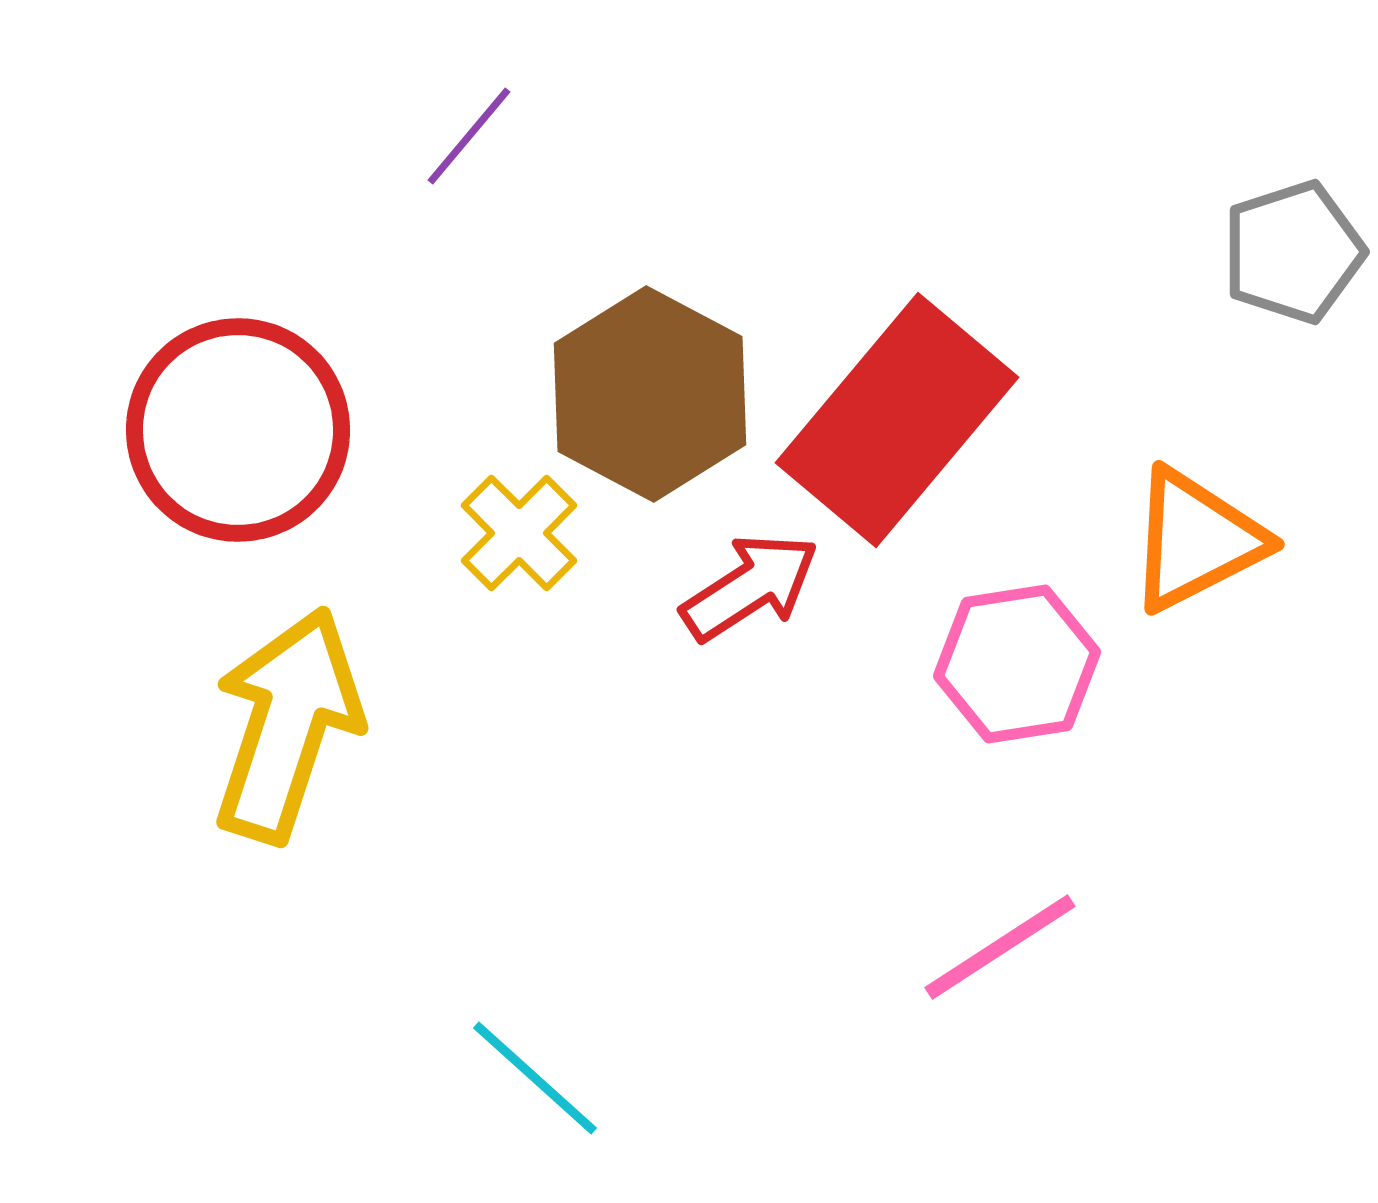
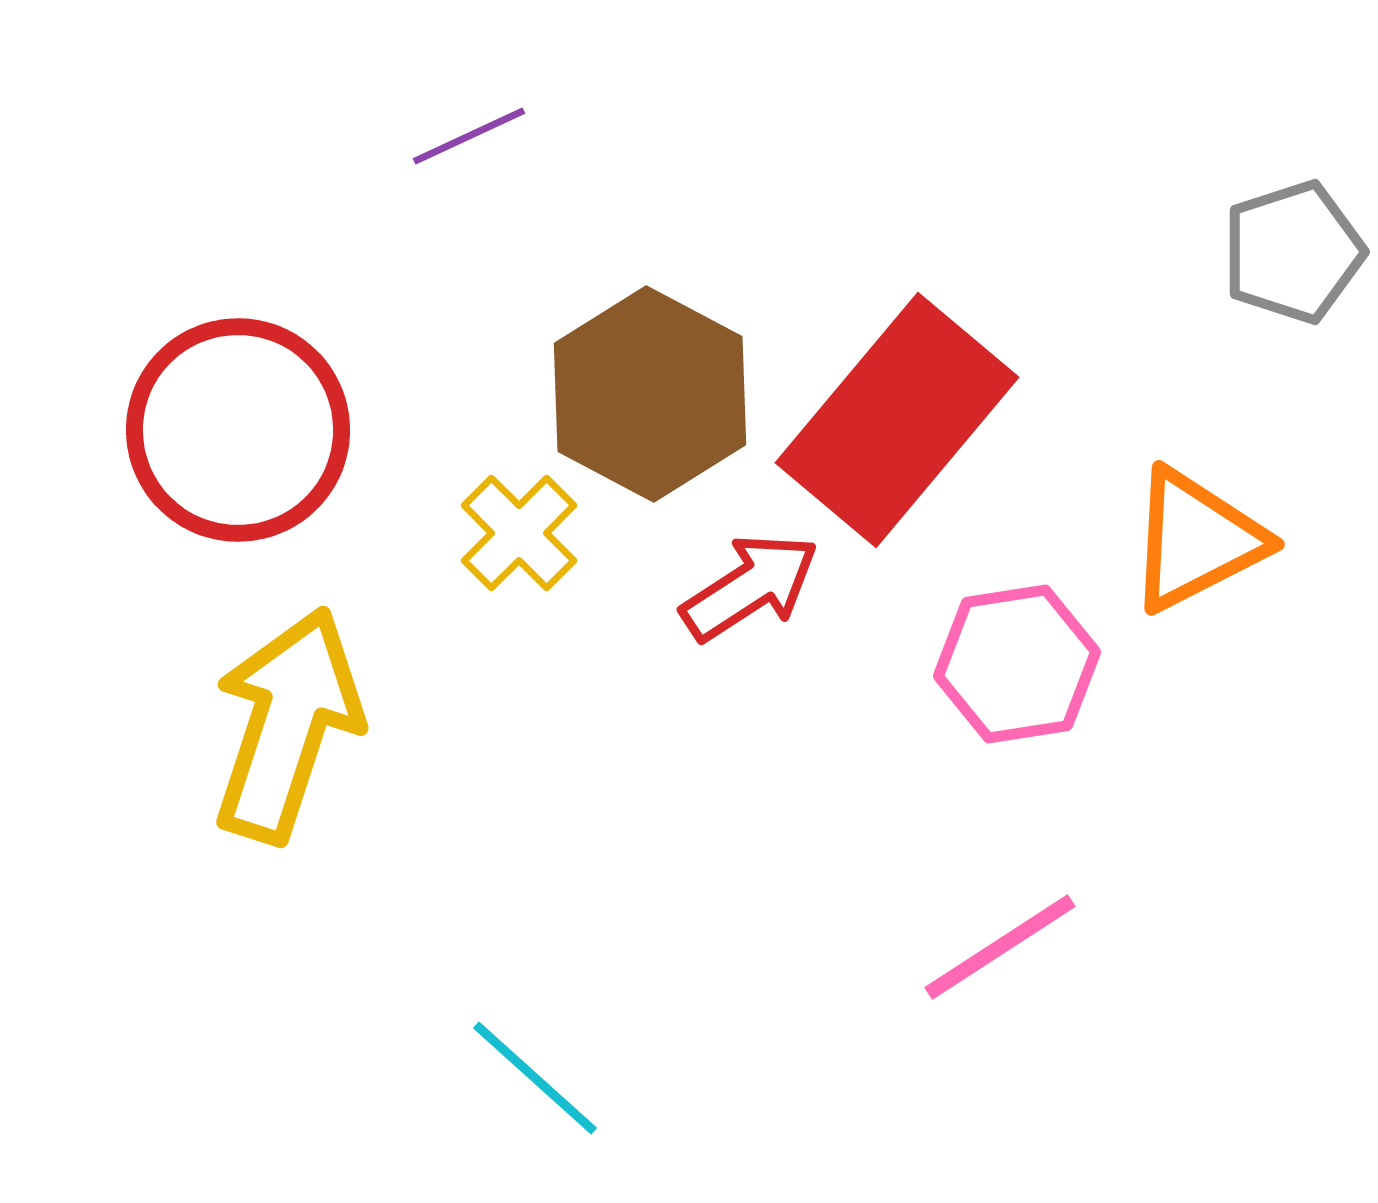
purple line: rotated 25 degrees clockwise
